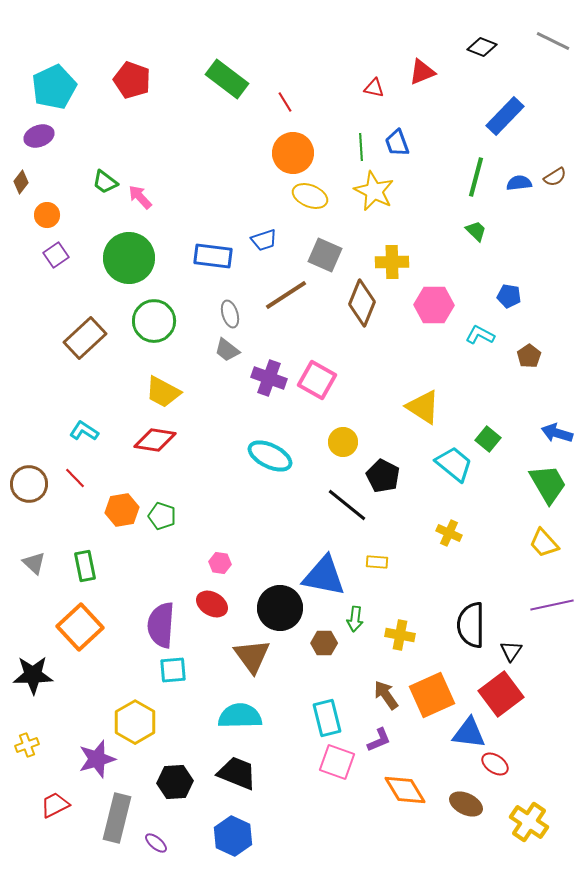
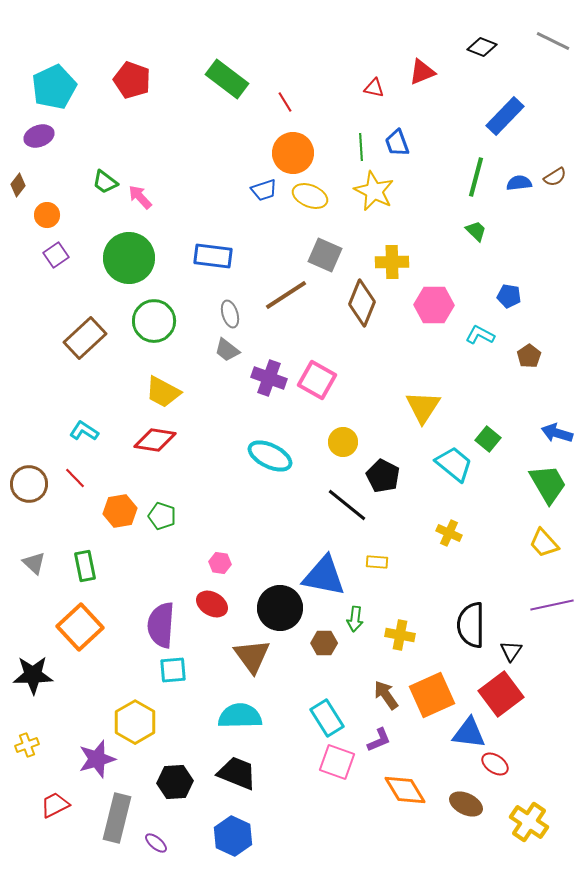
brown diamond at (21, 182): moved 3 px left, 3 px down
blue trapezoid at (264, 240): moved 50 px up
yellow triangle at (423, 407): rotated 30 degrees clockwise
orange hexagon at (122, 510): moved 2 px left, 1 px down
cyan rectangle at (327, 718): rotated 18 degrees counterclockwise
